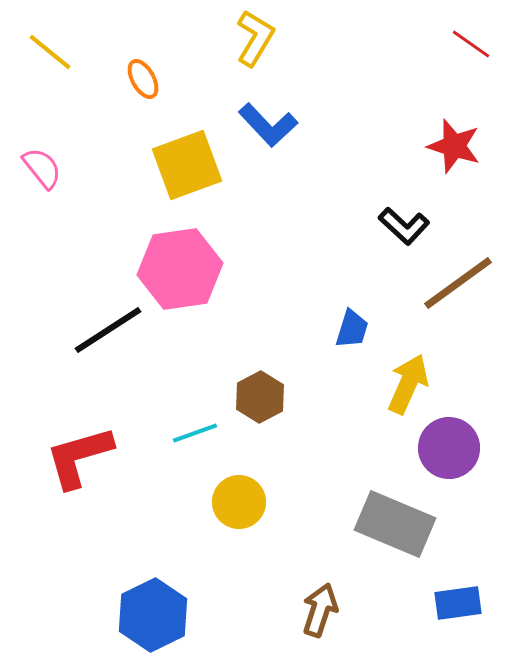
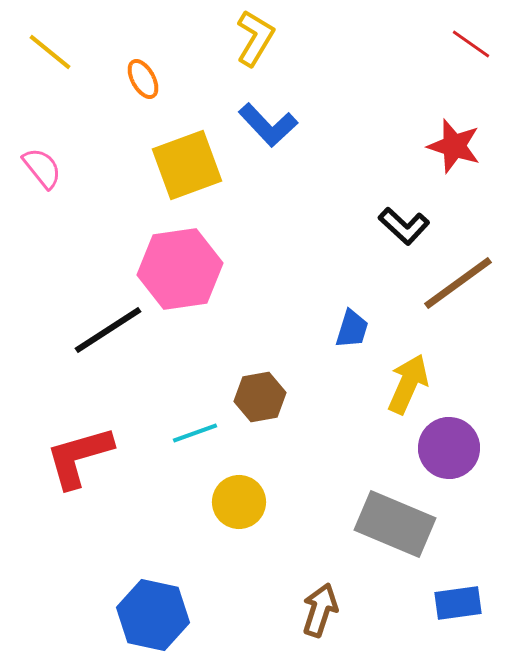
brown hexagon: rotated 18 degrees clockwise
blue hexagon: rotated 22 degrees counterclockwise
